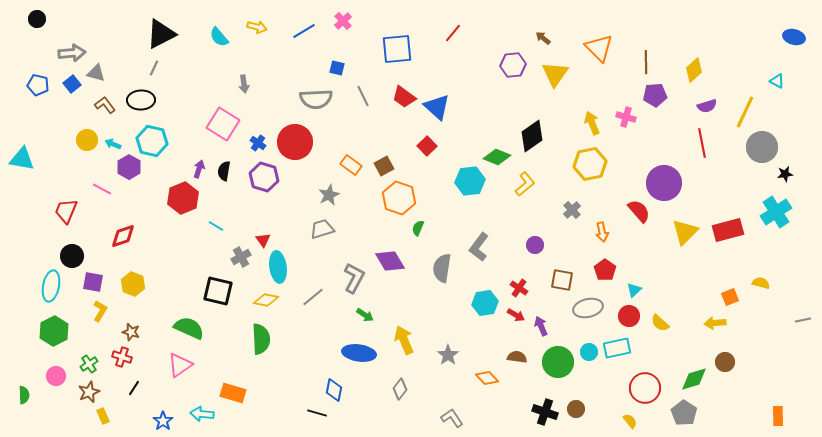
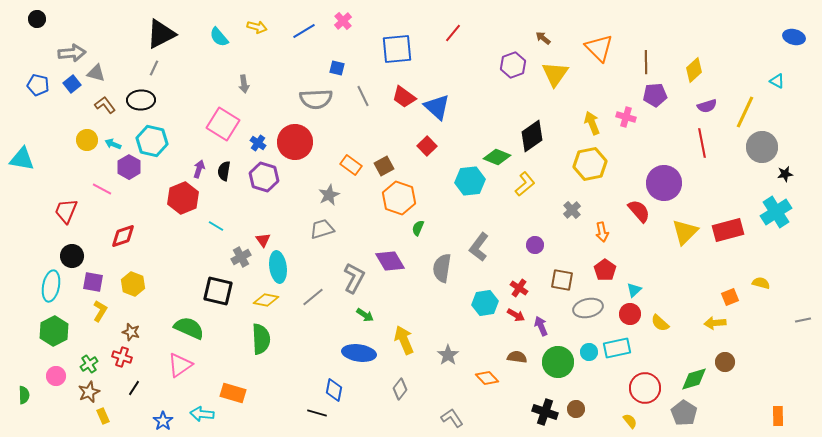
purple hexagon at (513, 65): rotated 15 degrees counterclockwise
red circle at (629, 316): moved 1 px right, 2 px up
